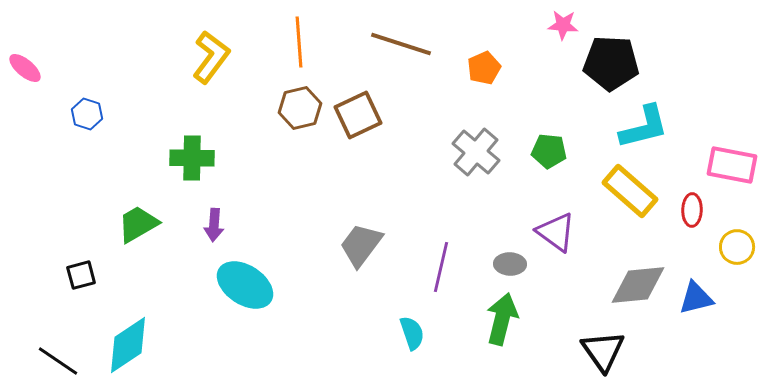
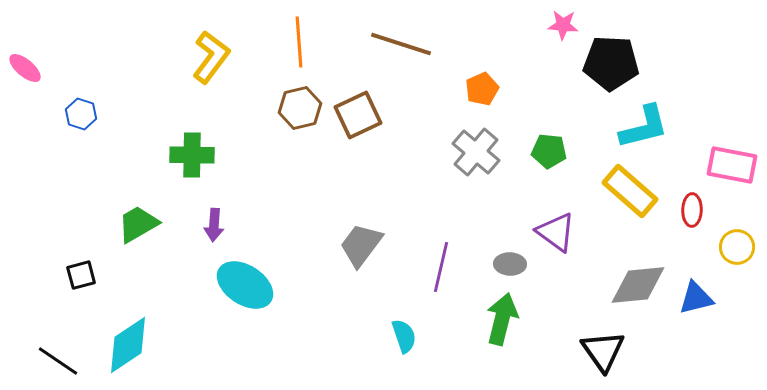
orange pentagon: moved 2 px left, 21 px down
blue hexagon: moved 6 px left
green cross: moved 3 px up
cyan semicircle: moved 8 px left, 3 px down
